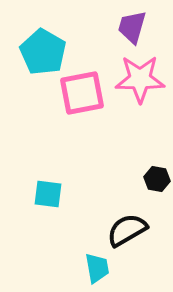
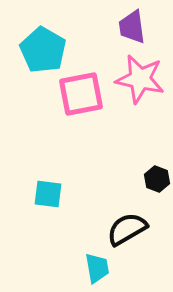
purple trapezoid: rotated 24 degrees counterclockwise
cyan pentagon: moved 2 px up
pink star: rotated 12 degrees clockwise
pink square: moved 1 px left, 1 px down
black hexagon: rotated 10 degrees clockwise
black semicircle: moved 1 px up
